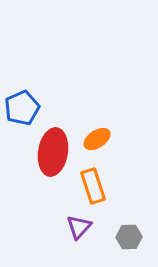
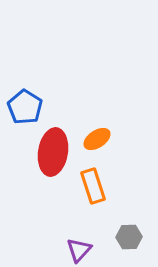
blue pentagon: moved 3 px right, 1 px up; rotated 16 degrees counterclockwise
purple triangle: moved 23 px down
